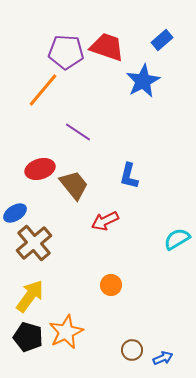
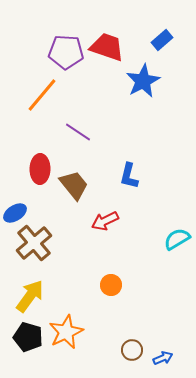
orange line: moved 1 px left, 5 px down
red ellipse: rotated 72 degrees counterclockwise
